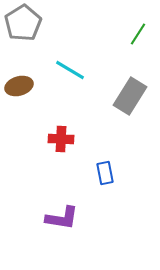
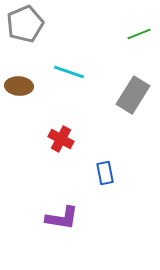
gray pentagon: moved 2 px right, 1 px down; rotated 9 degrees clockwise
green line: moved 1 px right; rotated 35 degrees clockwise
cyan line: moved 1 px left, 2 px down; rotated 12 degrees counterclockwise
brown ellipse: rotated 20 degrees clockwise
gray rectangle: moved 3 px right, 1 px up
red cross: rotated 25 degrees clockwise
